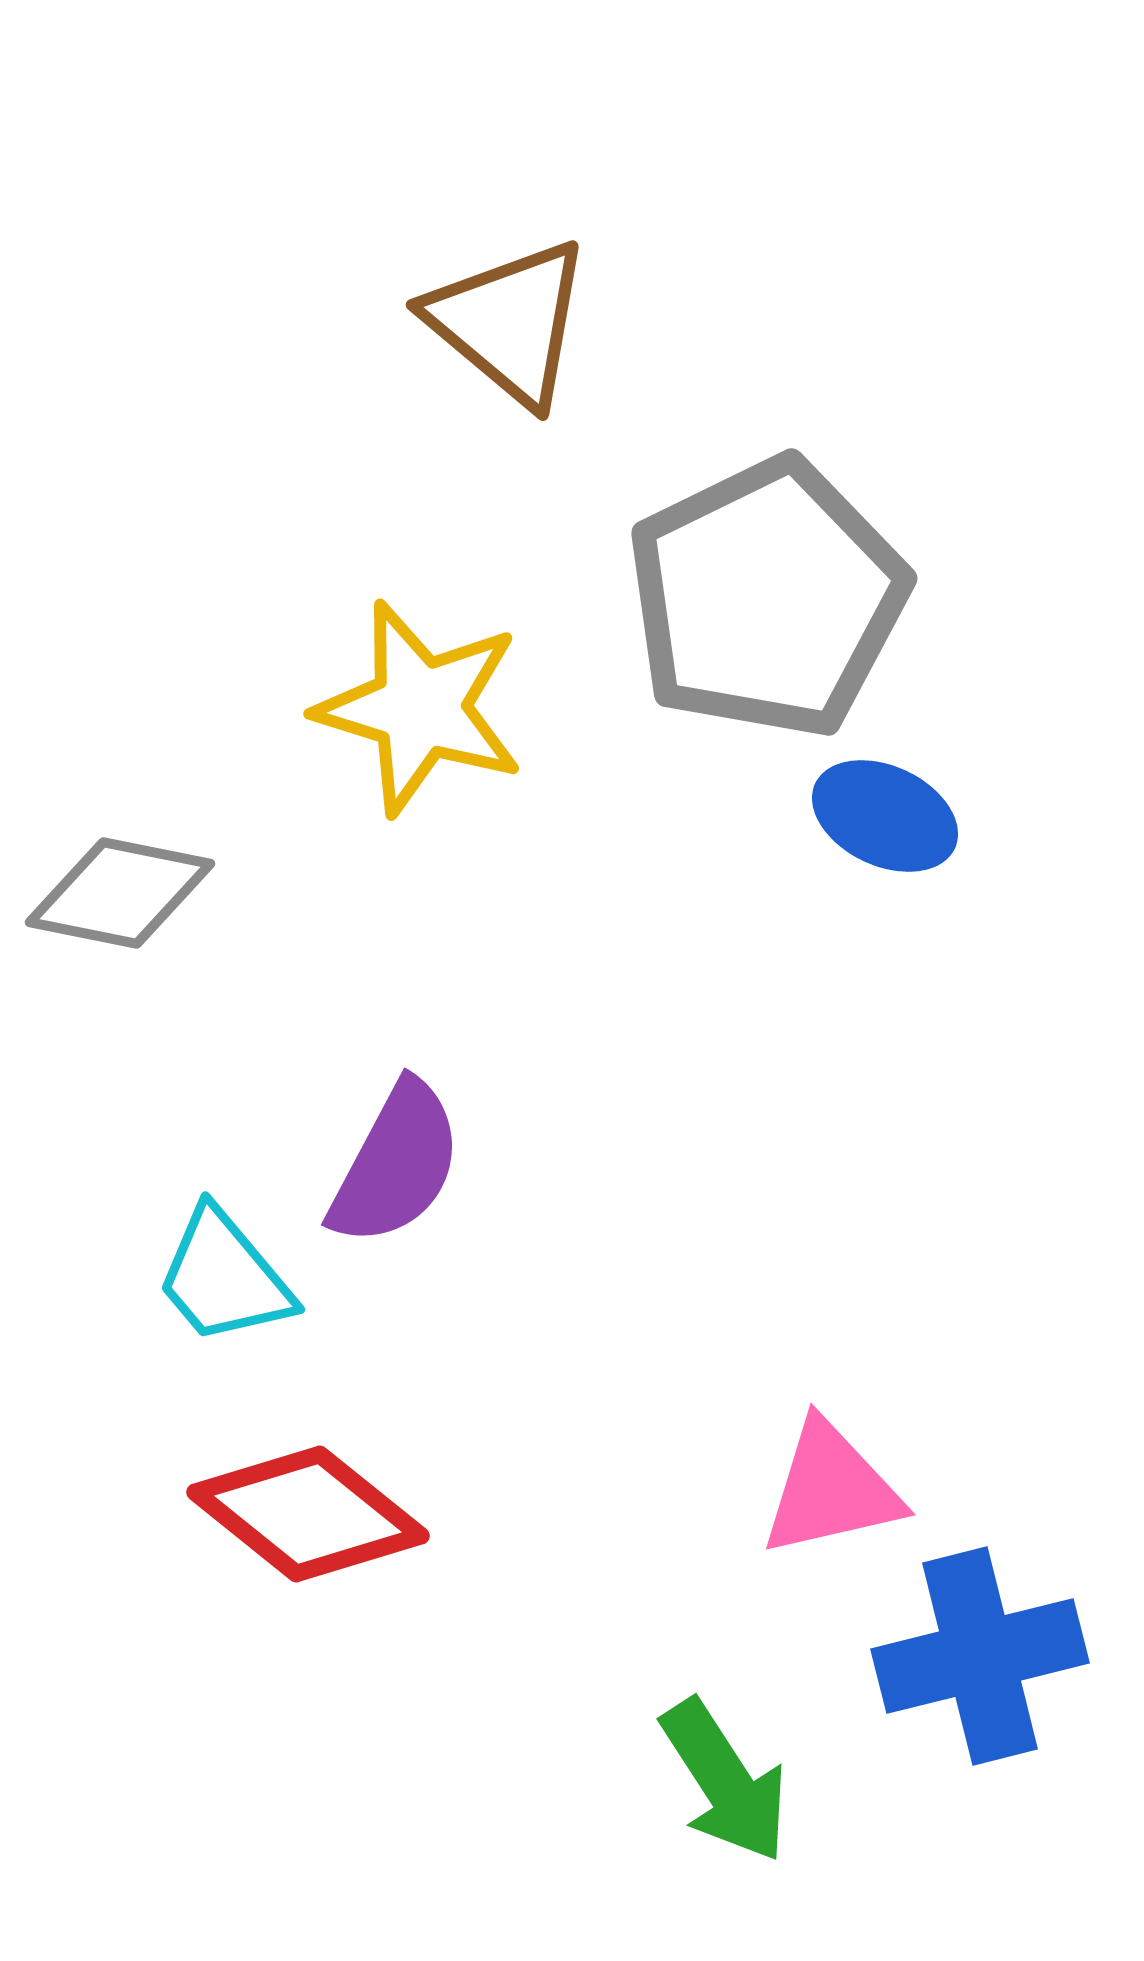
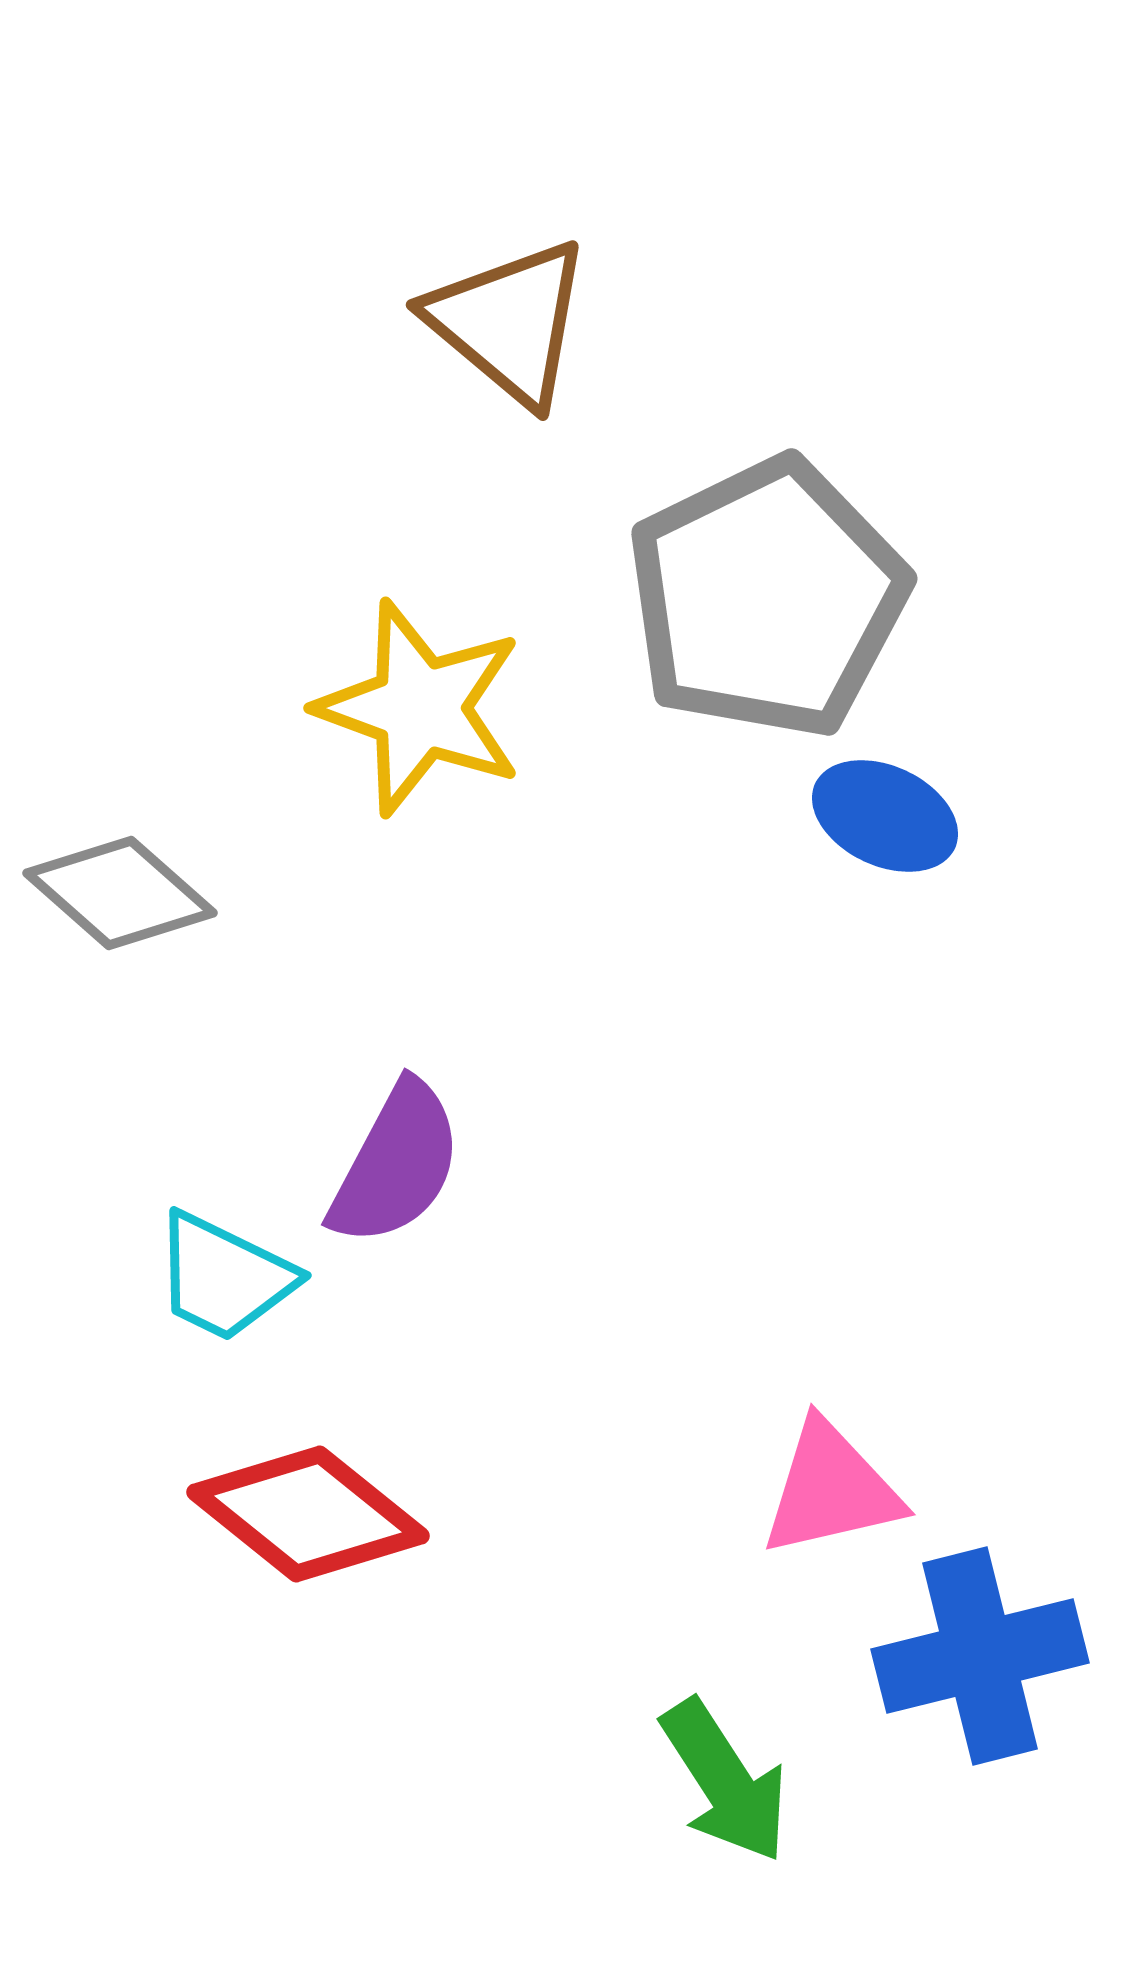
yellow star: rotated 3 degrees clockwise
gray diamond: rotated 30 degrees clockwise
cyan trapezoid: rotated 24 degrees counterclockwise
